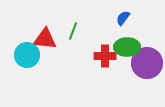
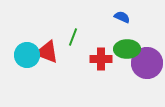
blue semicircle: moved 1 px left, 1 px up; rotated 77 degrees clockwise
green line: moved 6 px down
red triangle: moved 2 px right, 13 px down; rotated 15 degrees clockwise
green ellipse: moved 2 px down
red cross: moved 4 px left, 3 px down
